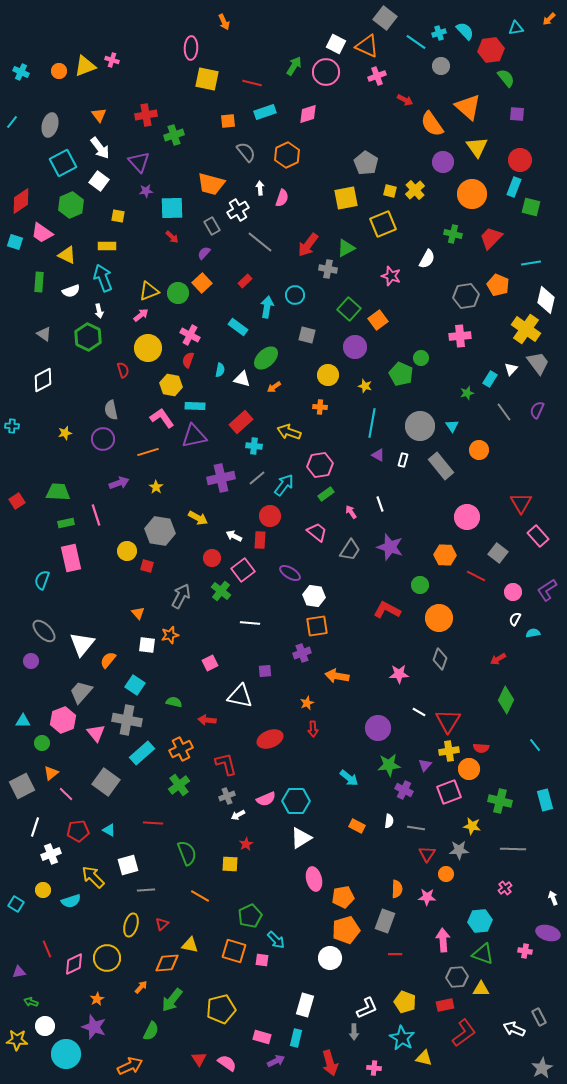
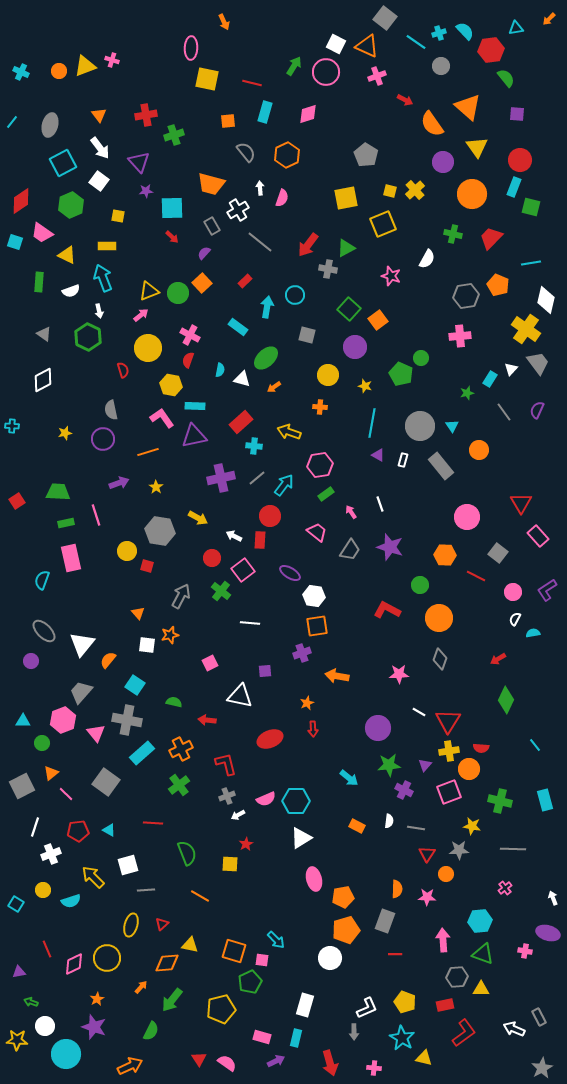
cyan rectangle at (265, 112): rotated 55 degrees counterclockwise
gray pentagon at (366, 163): moved 8 px up
green pentagon at (250, 916): moved 66 px down
